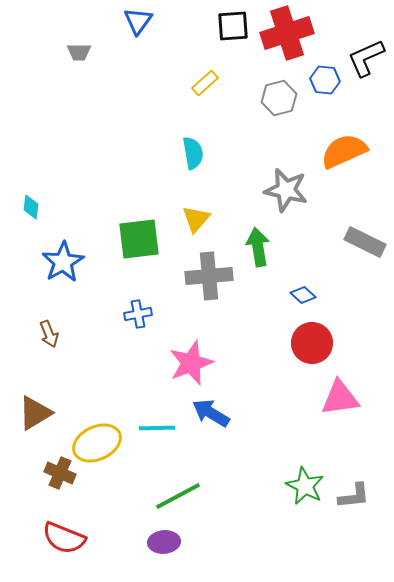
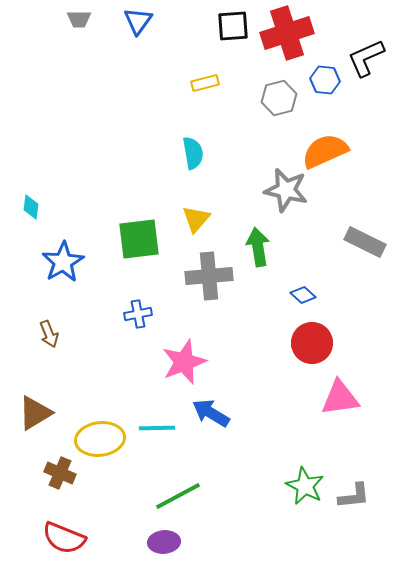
gray trapezoid: moved 33 px up
yellow rectangle: rotated 28 degrees clockwise
orange semicircle: moved 19 px left
pink star: moved 7 px left, 1 px up
yellow ellipse: moved 3 px right, 4 px up; rotated 18 degrees clockwise
